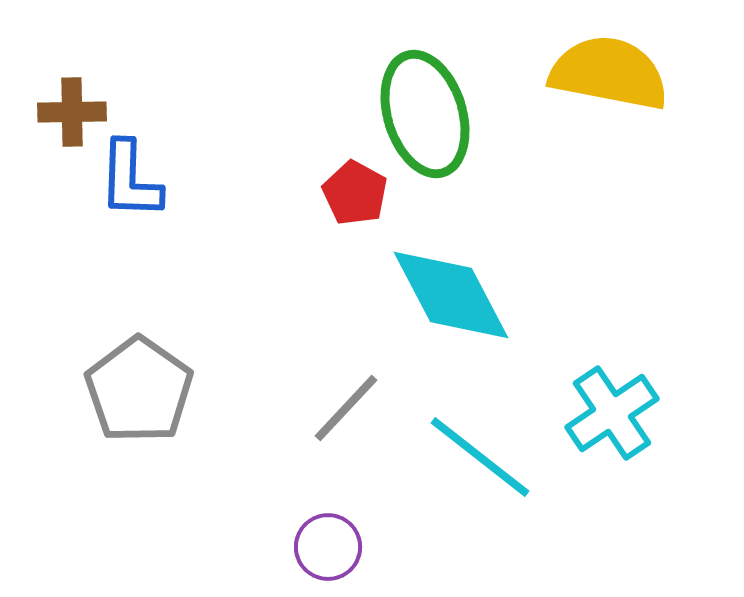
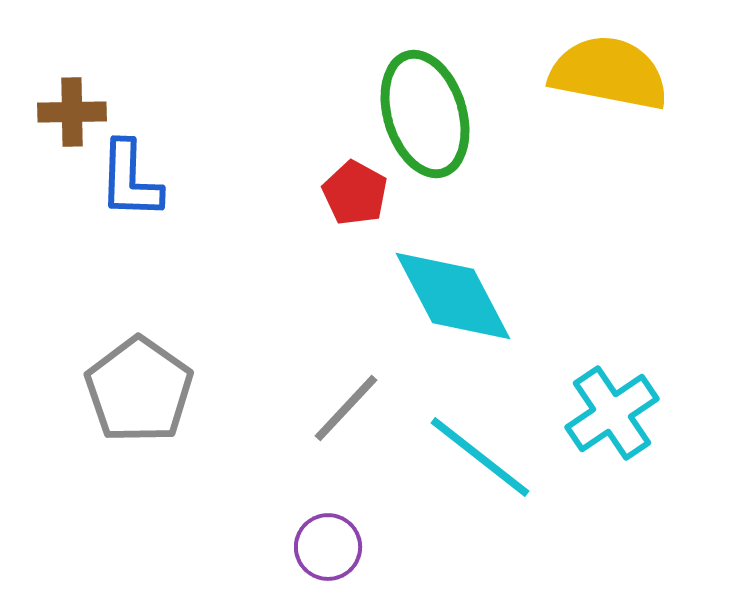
cyan diamond: moved 2 px right, 1 px down
